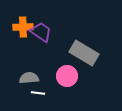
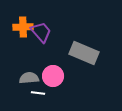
purple trapezoid: rotated 15 degrees clockwise
gray rectangle: rotated 8 degrees counterclockwise
pink circle: moved 14 px left
